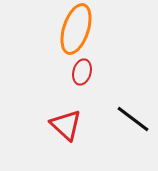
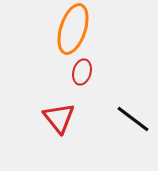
orange ellipse: moved 3 px left
red triangle: moved 7 px left, 7 px up; rotated 8 degrees clockwise
